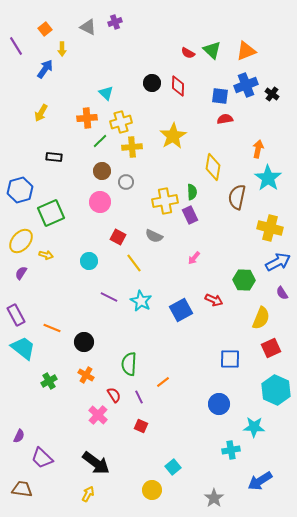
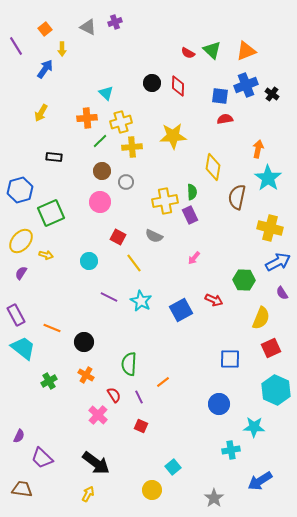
yellow star at (173, 136): rotated 28 degrees clockwise
